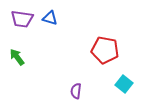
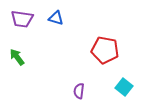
blue triangle: moved 6 px right
cyan square: moved 3 px down
purple semicircle: moved 3 px right
